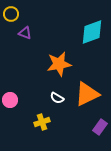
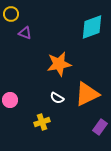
cyan diamond: moved 5 px up
